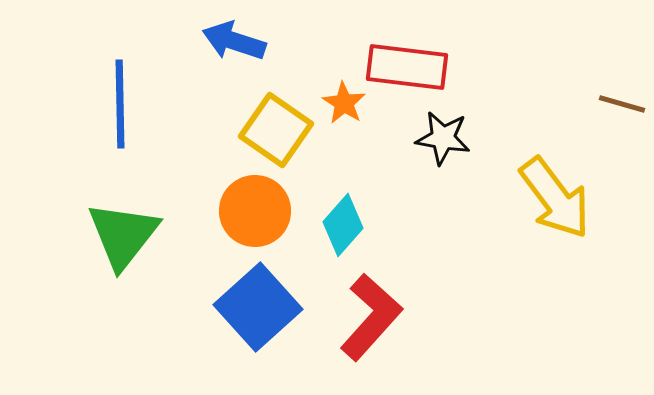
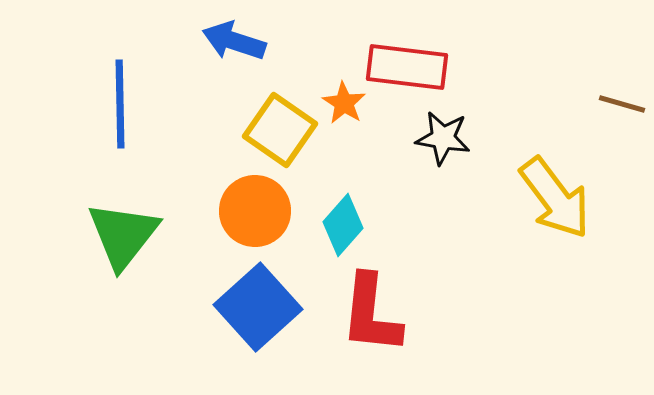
yellow square: moved 4 px right
red L-shape: moved 3 px up; rotated 144 degrees clockwise
